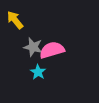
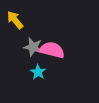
pink semicircle: rotated 30 degrees clockwise
